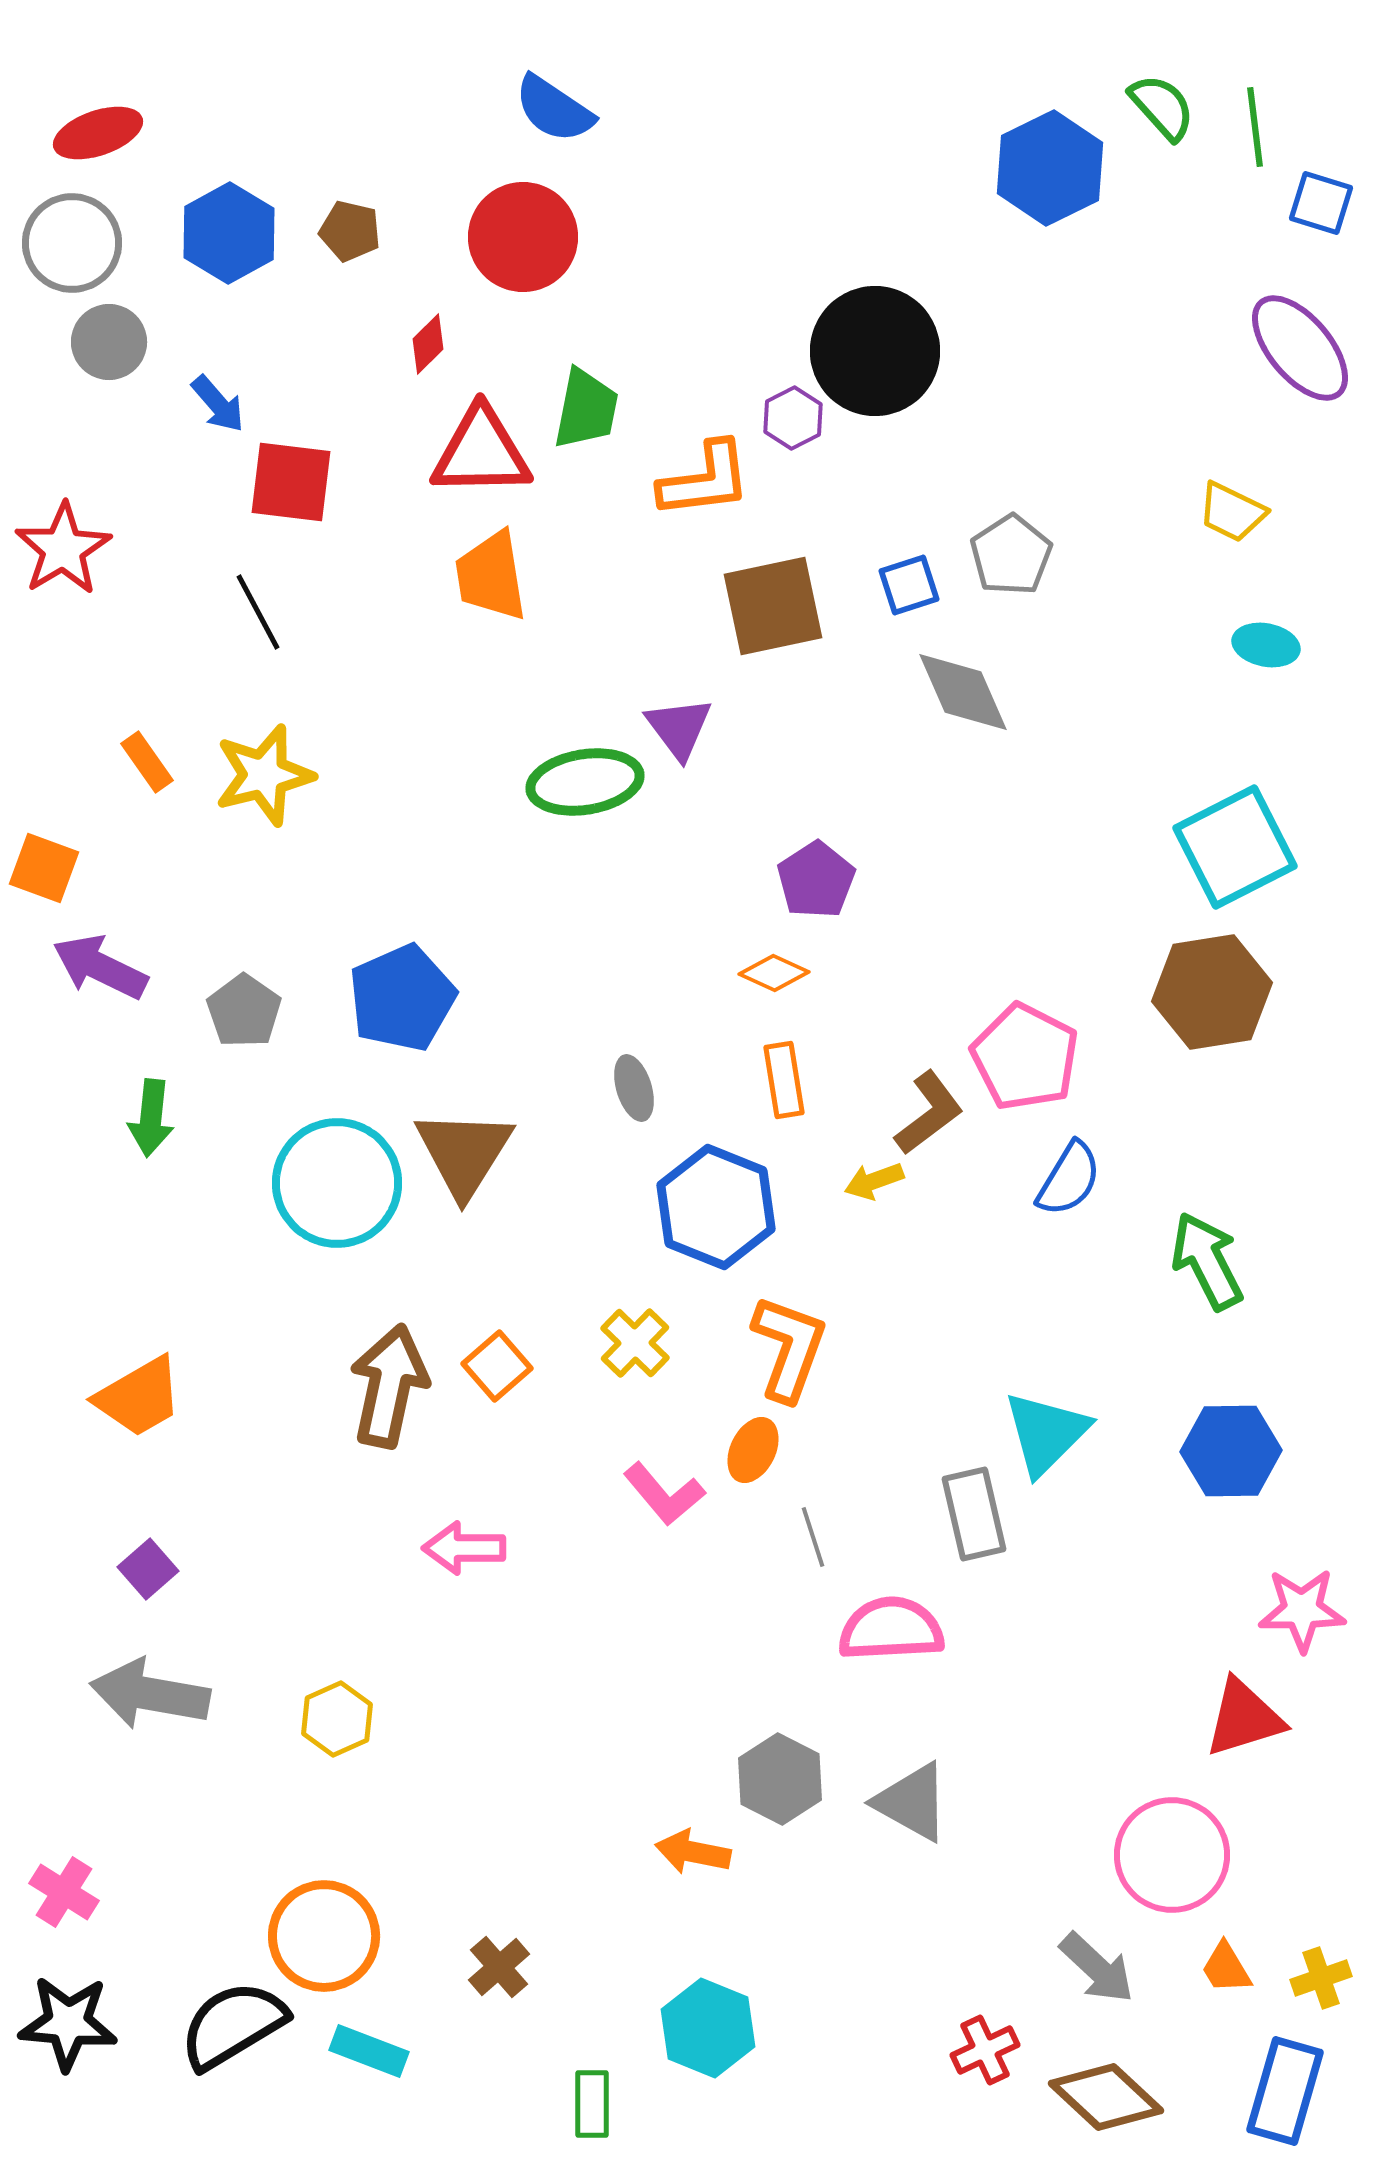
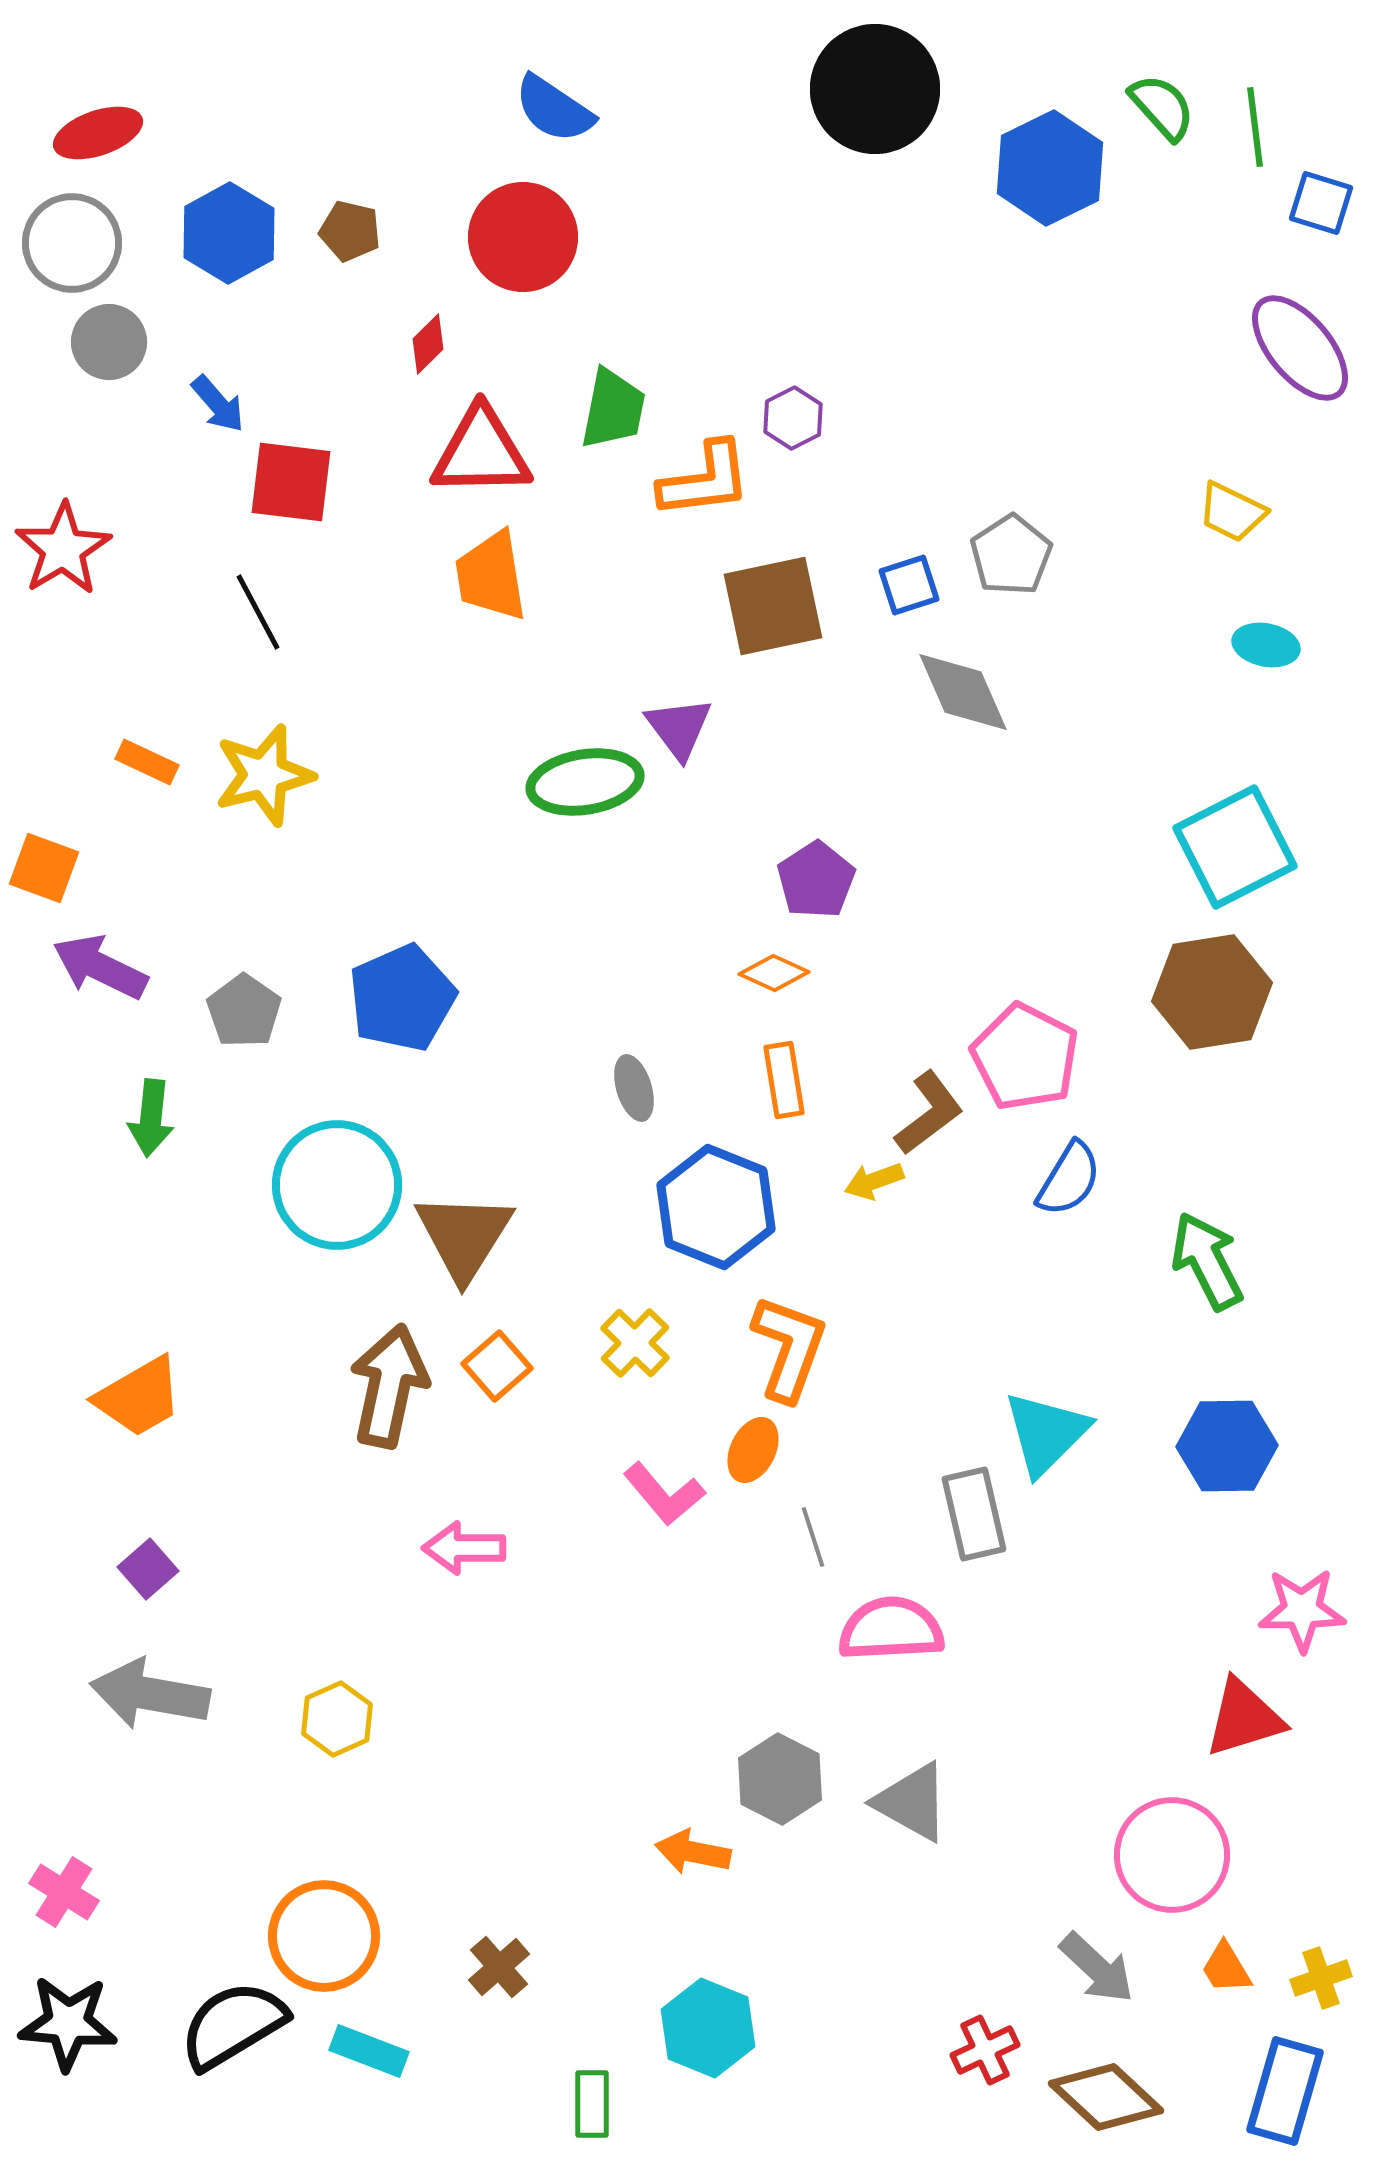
black circle at (875, 351): moved 262 px up
green trapezoid at (586, 409): moved 27 px right
orange rectangle at (147, 762): rotated 30 degrees counterclockwise
brown triangle at (464, 1153): moved 83 px down
cyan circle at (337, 1183): moved 2 px down
blue hexagon at (1231, 1451): moved 4 px left, 5 px up
